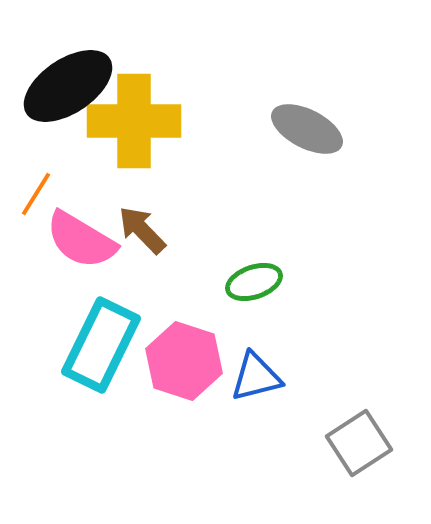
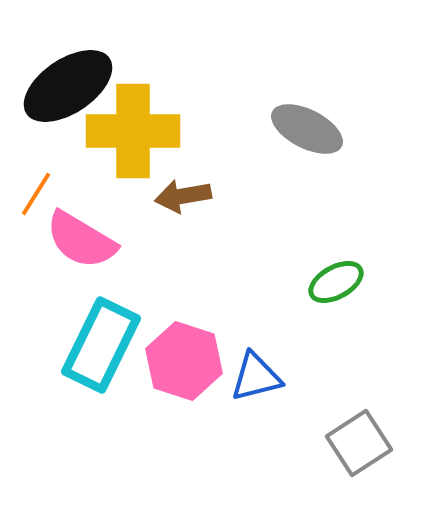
yellow cross: moved 1 px left, 10 px down
brown arrow: moved 41 px right, 34 px up; rotated 56 degrees counterclockwise
green ellipse: moved 82 px right; rotated 10 degrees counterclockwise
